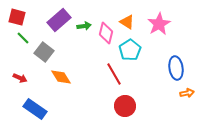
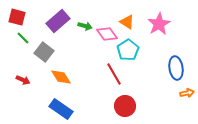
purple rectangle: moved 1 px left, 1 px down
green arrow: moved 1 px right; rotated 24 degrees clockwise
pink diamond: moved 1 px right, 1 px down; rotated 50 degrees counterclockwise
cyan pentagon: moved 2 px left
red arrow: moved 3 px right, 2 px down
blue rectangle: moved 26 px right
